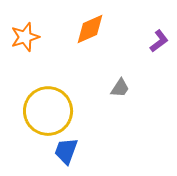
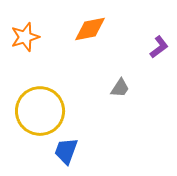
orange diamond: rotated 12 degrees clockwise
purple L-shape: moved 6 px down
yellow circle: moved 8 px left
